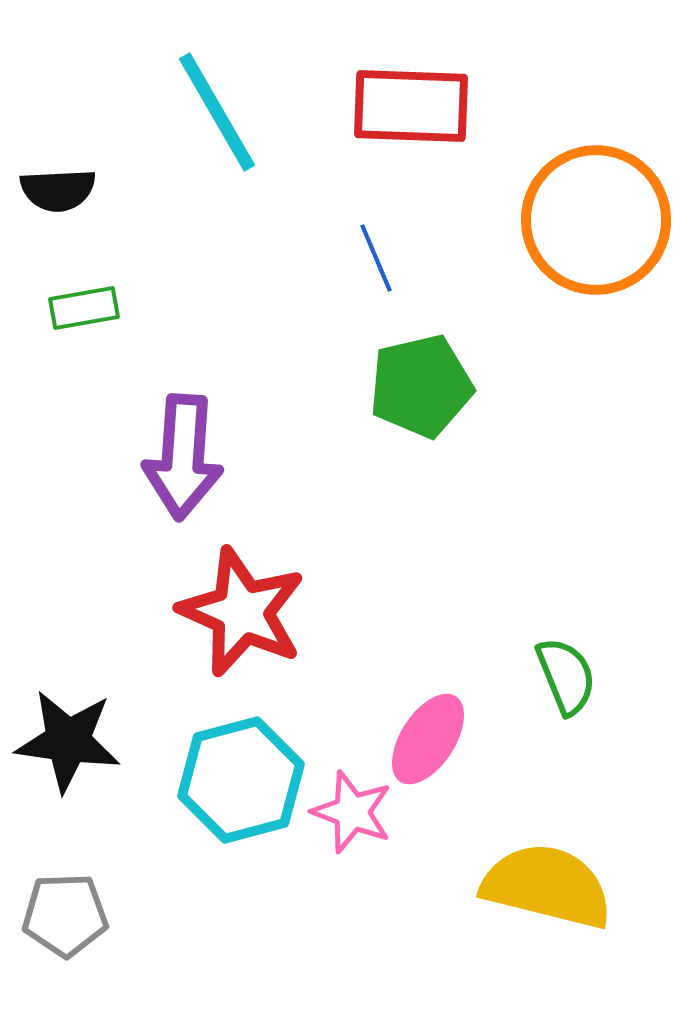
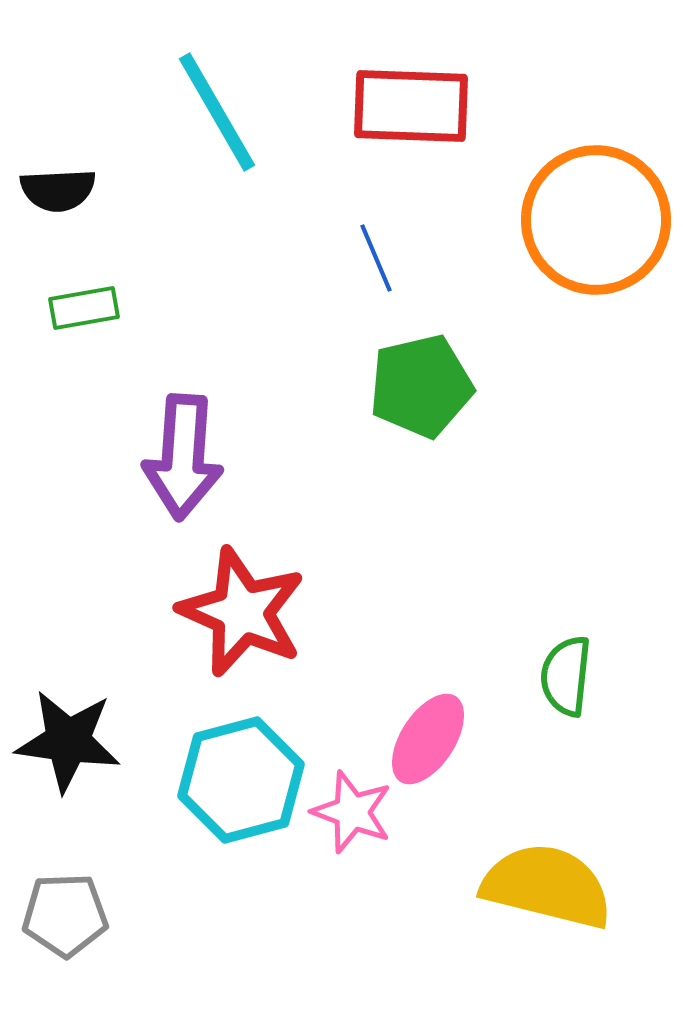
green semicircle: rotated 152 degrees counterclockwise
